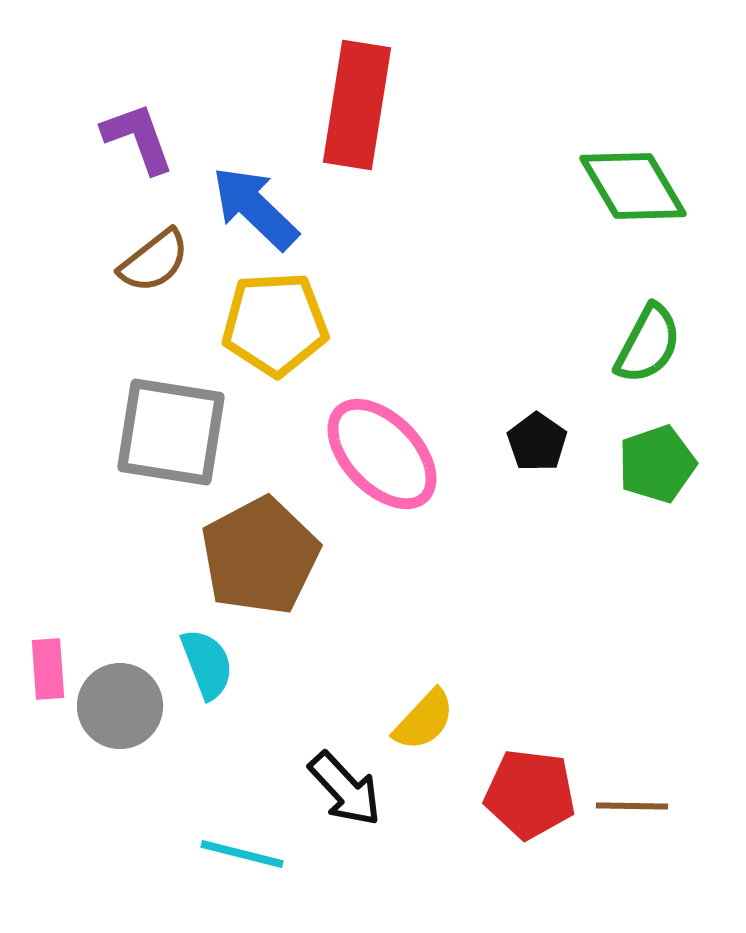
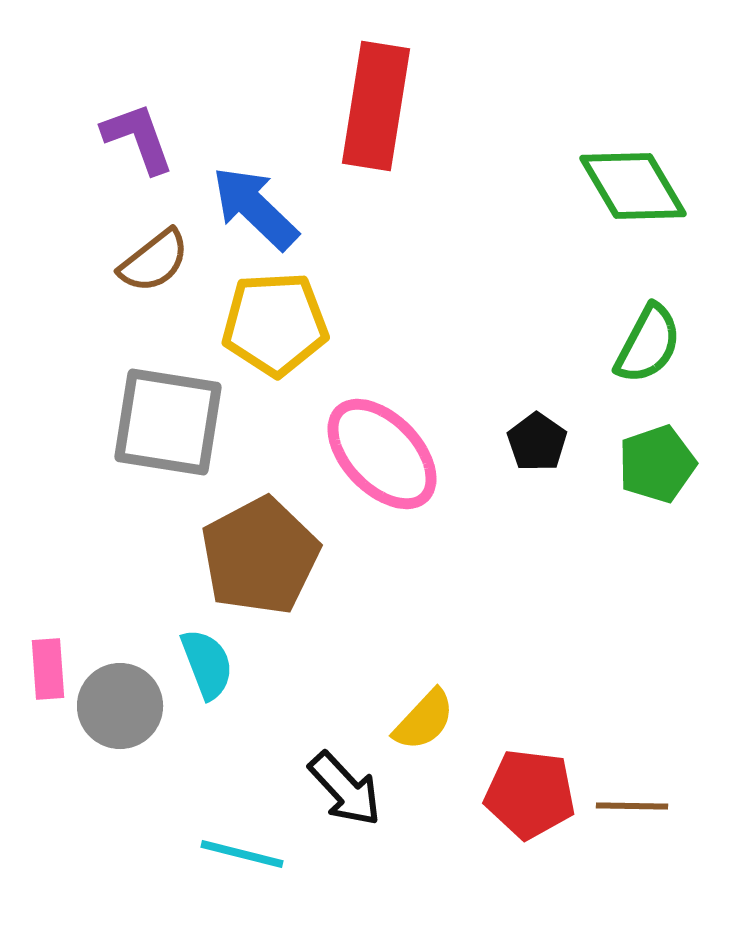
red rectangle: moved 19 px right, 1 px down
gray square: moved 3 px left, 10 px up
